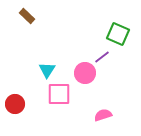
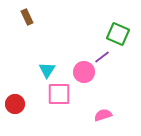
brown rectangle: moved 1 px down; rotated 21 degrees clockwise
pink circle: moved 1 px left, 1 px up
